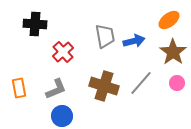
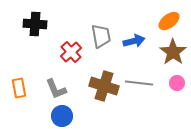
orange ellipse: moved 1 px down
gray trapezoid: moved 4 px left
red cross: moved 8 px right
gray line: moved 2 px left; rotated 56 degrees clockwise
gray L-shape: rotated 90 degrees clockwise
